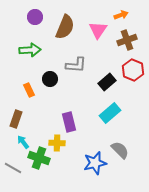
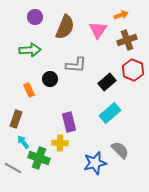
yellow cross: moved 3 px right
